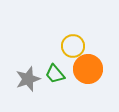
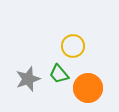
orange circle: moved 19 px down
green trapezoid: moved 4 px right
